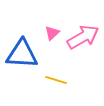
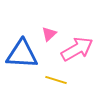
pink triangle: moved 3 px left, 1 px down
pink arrow: moved 6 px left, 12 px down
